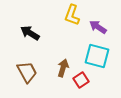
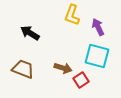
purple arrow: rotated 30 degrees clockwise
brown arrow: rotated 90 degrees clockwise
brown trapezoid: moved 4 px left, 3 px up; rotated 40 degrees counterclockwise
